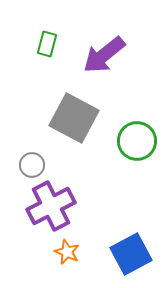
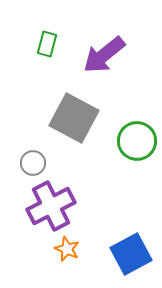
gray circle: moved 1 px right, 2 px up
orange star: moved 3 px up
